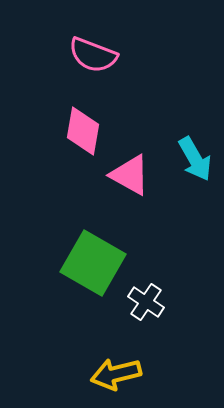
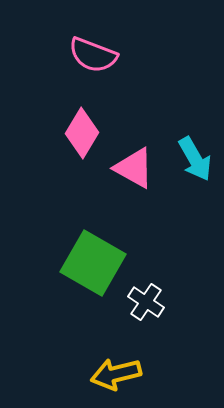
pink diamond: moved 1 px left, 2 px down; rotated 21 degrees clockwise
pink triangle: moved 4 px right, 7 px up
